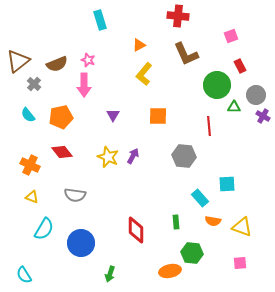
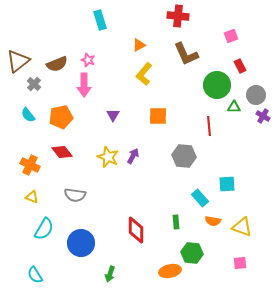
cyan semicircle at (24, 275): moved 11 px right
